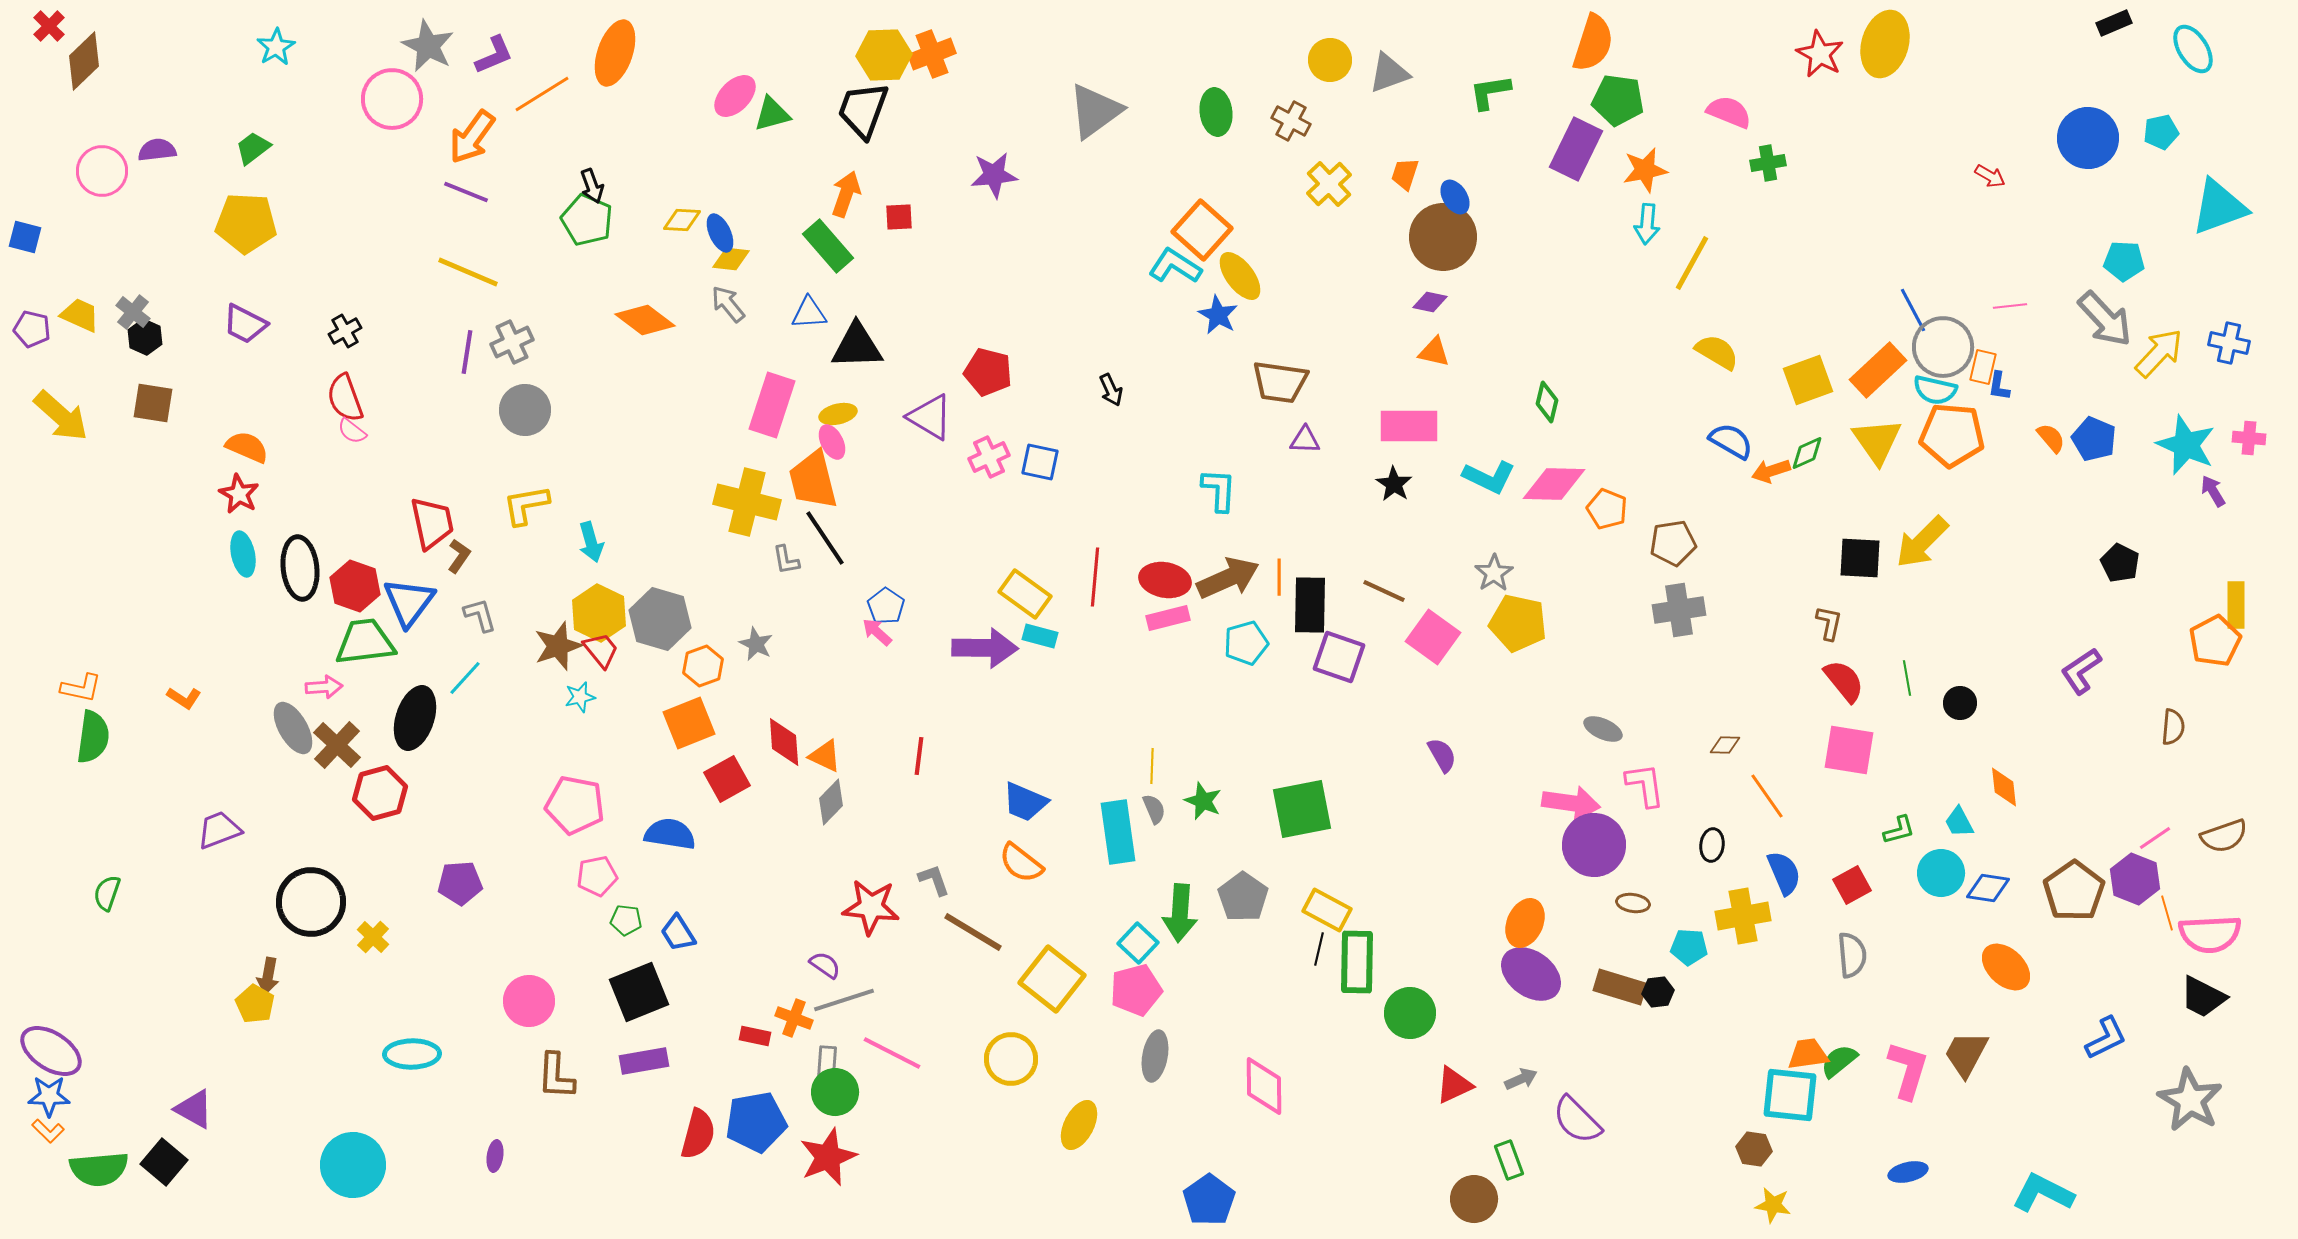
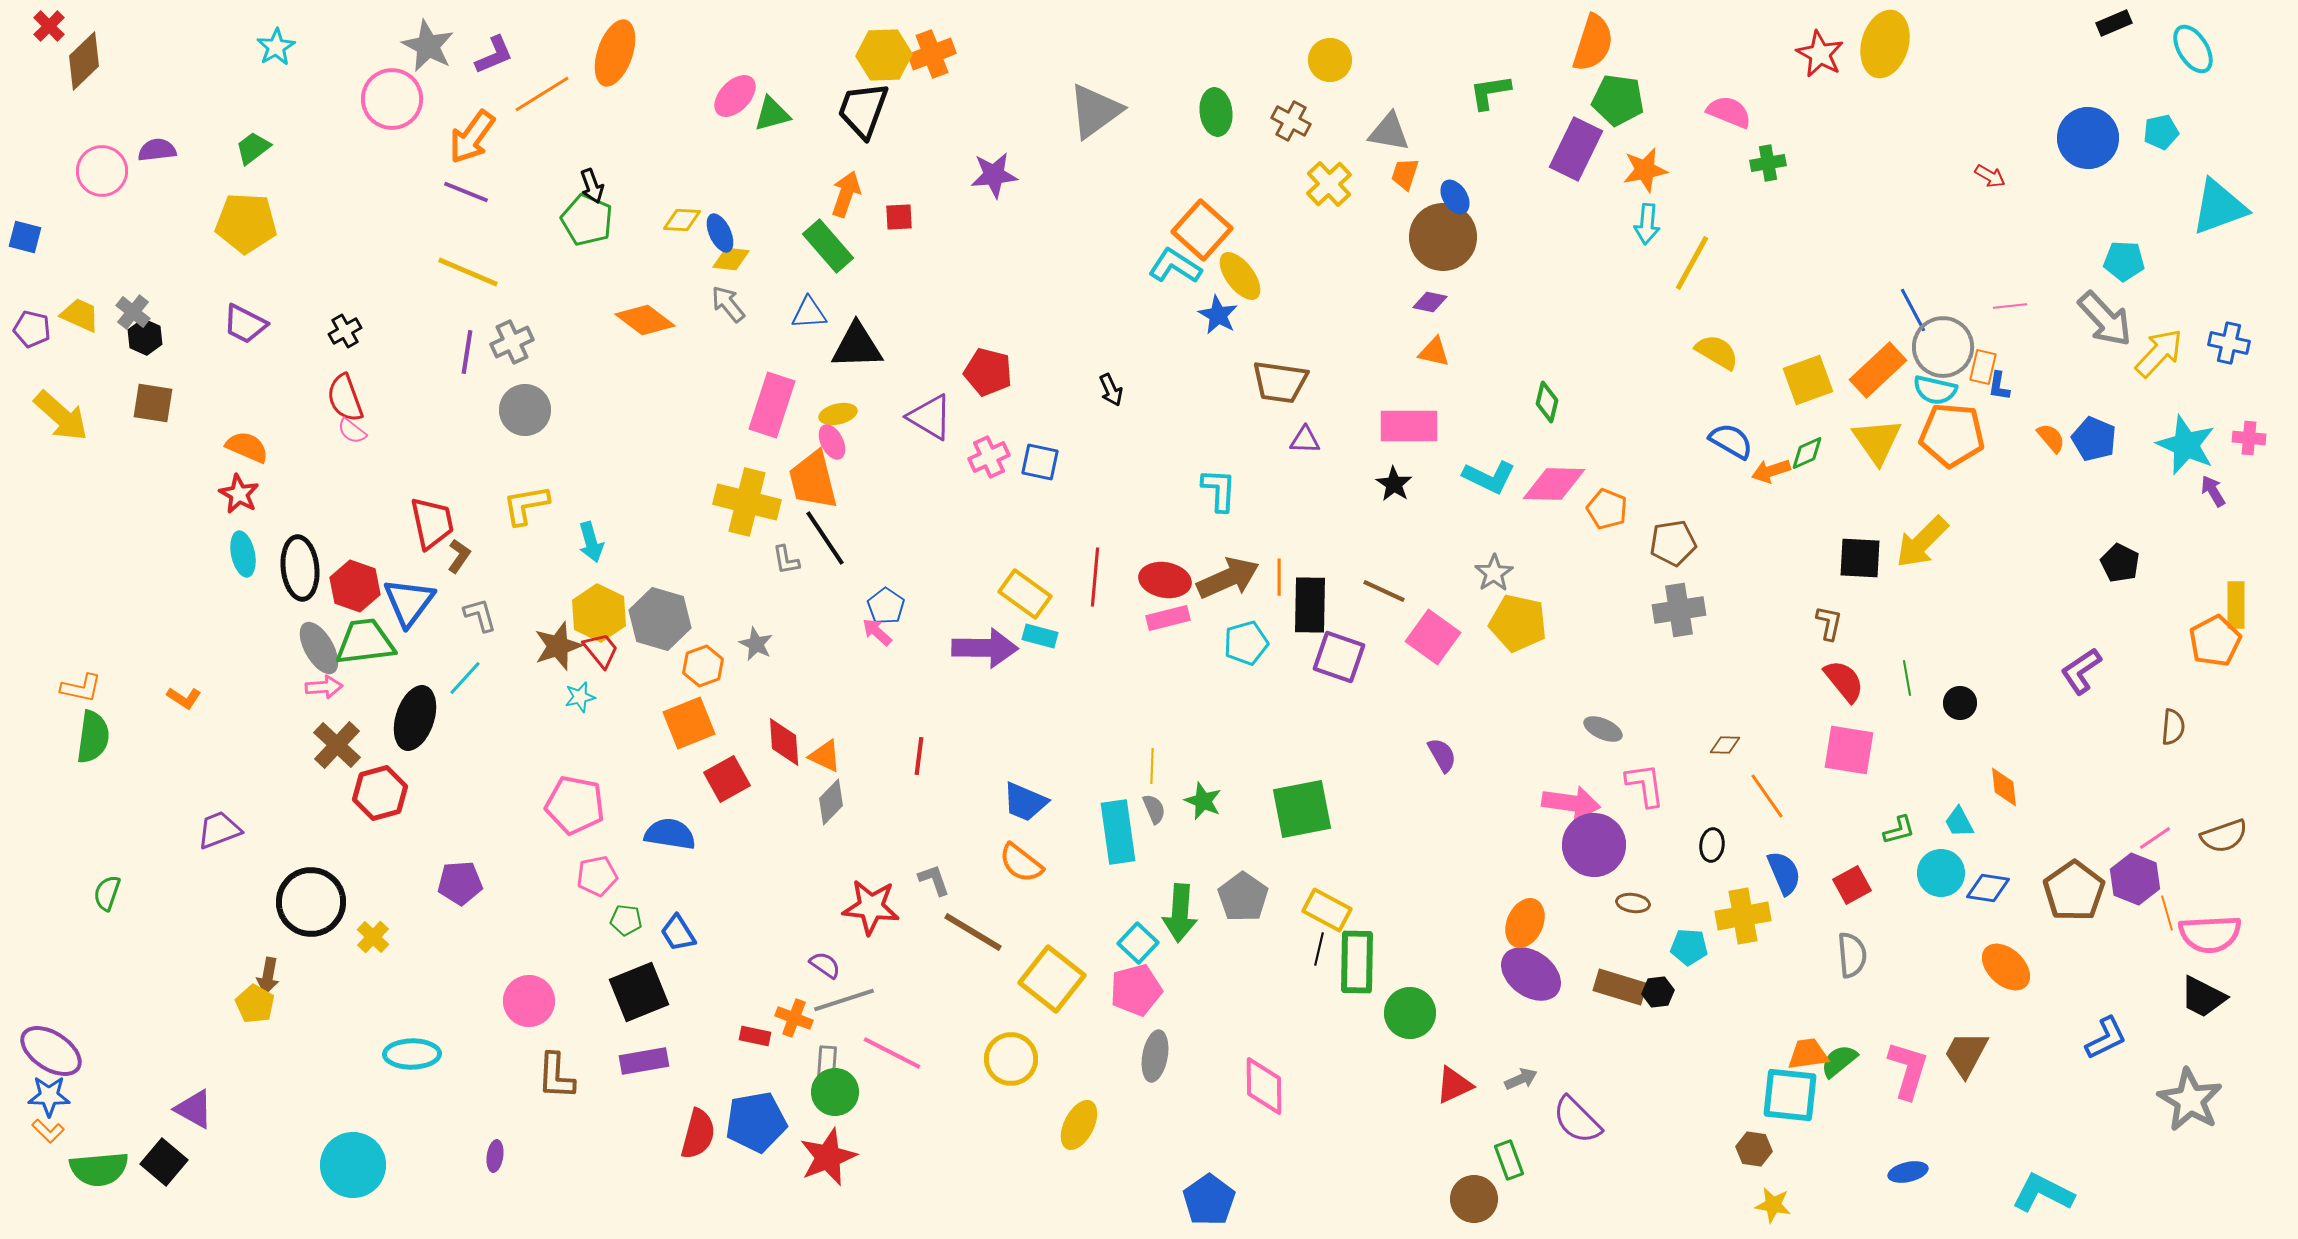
gray triangle at (1389, 73): moved 59 px down; rotated 30 degrees clockwise
gray ellipse at (293, 728): moved 26 px right, 80 px up
